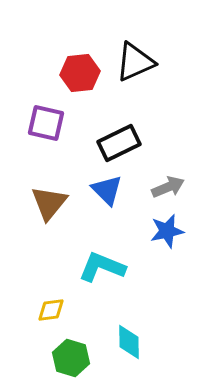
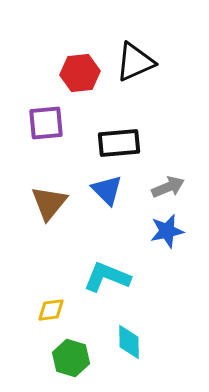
purple square: rotated 18 degrees counterclockwise
black rectangle: rotated 21 degrees clockwise
cyan L-shape: moved 5 px right, 10 px down
